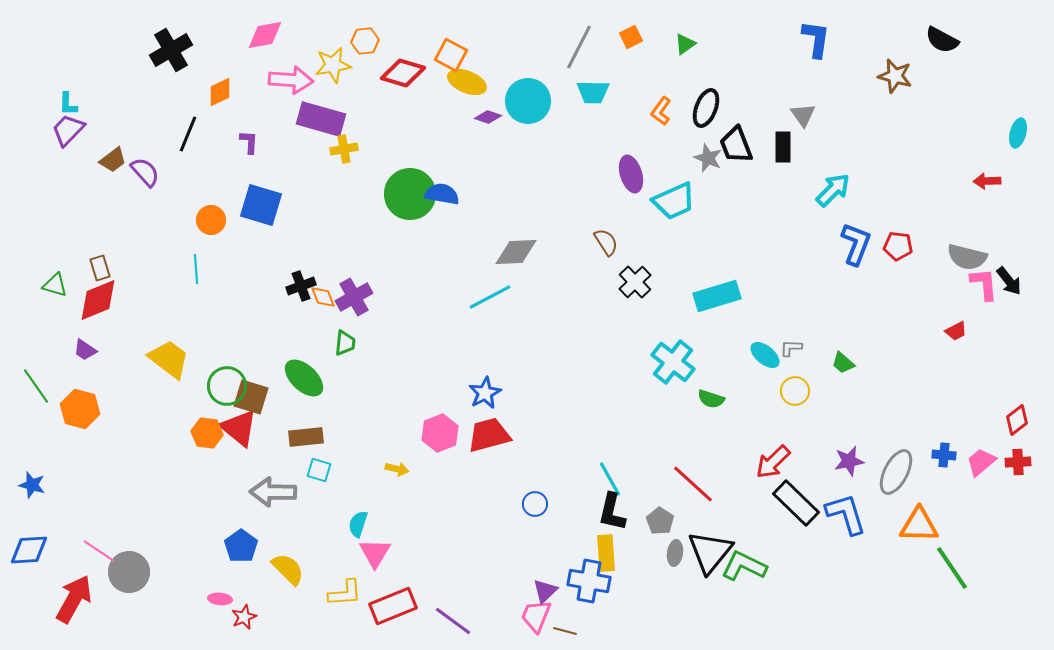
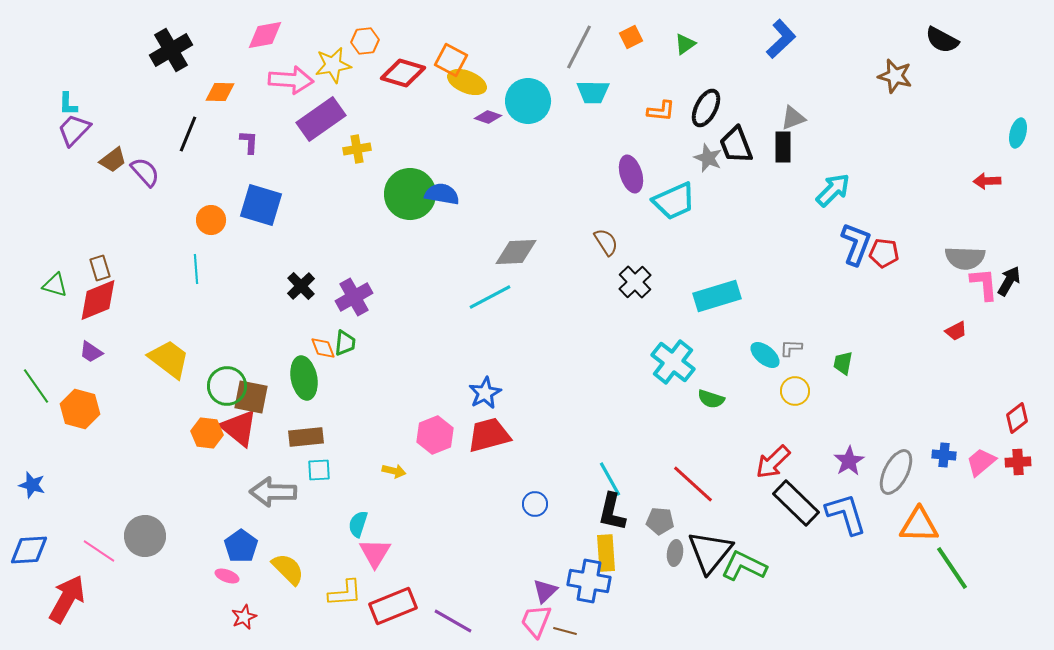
blue L-shape at (816, 39): moved 35 px left; rotated 39 degrees clockwise
orange square at (451, 55): moved 5 px down
orange diamond at (220, 92): rotated 28 degrees clockwise
black ellipse at (706, 108): rotated 6 degrees clockwise
orange L-shape at (661, 111): rotated 120 degrees counterclockwise
gray triangle at (803, 115): moved 10 px left, 3 px down; rotated 44 degrees clockwise
purple rectangle at (321, 119): rotated 51 degrees counterclockwise
purple trapezoid at (68, 130): moved 6 px right
yellow cross at (344, 149): moved 13 px right
red pentagon at (898, 246): moved 14 px left, 7 px down
gray semicircle at (967, 257): moved 2 px left, 1 px down; rotated 12 degrees counterclockwise
black arrow at (1009, 281): rotated 112 degrees counterclockwise
black cross at (301, 286): rotated 24 degrees counterclockwise
orange diamond at (323, 297): moved 51 px down
purple trapezoid at (85, 350): moved 6 px right, 2 px down
green trapezoid at (843, 363): rotated 60 degrees clockwise
green ellipse at (304, 378): rotated 36 degrees clockwise
brown square at (251, 397): rotated 6 degrees counterclockwise
red diamond at (1017, 420): moved 2 px up
pink hexagon at (440, 433): moved 5 px left, 2 px down
purple star at (849, 461): rotated 20 degrees counterclockwise
yellow arrow at (397, 469): moved 3 px left, 2 px down
cyan square at (319, 470): rotated 20 degrees counterclockwise
gray pentagon at (660, 521): rotated 28 degrees counterclockwise
gray circle at (129, 572): moved 16 px right, 36 px up
red arrow at (74, 599): moved 7 px left
pink ellipse at (220, 599): moved 7 px right, 23 px up; rotated 15 degrees clockwise
pink trapezoid at (536, 616): moved 5 px down
purple line at (453, 621): rotated 6 degrees counterclockwise
